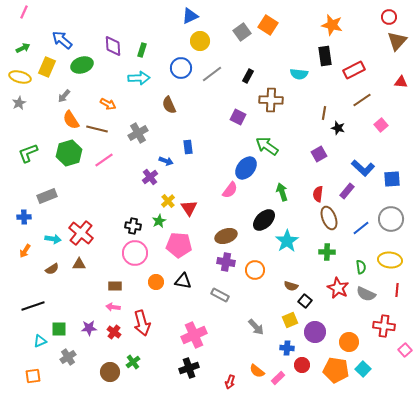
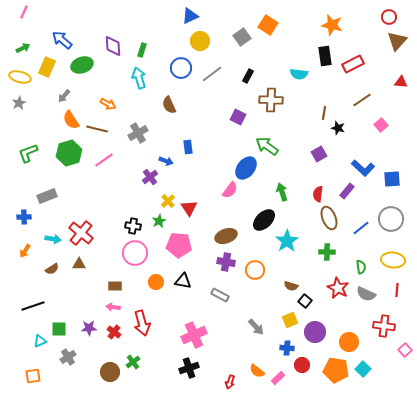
gray square at (242, 32): moved 5 px down
red rectangle at (354, 70): moved 1 px left, 6 px up
cyan arrow at (139, 78): rotated 105 degrees counterclockwise
yellow ellipse at (390, 260): moved 3 px right
